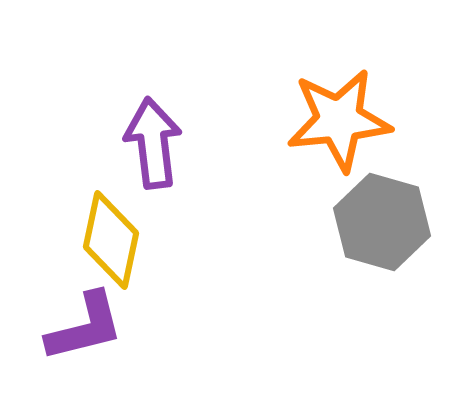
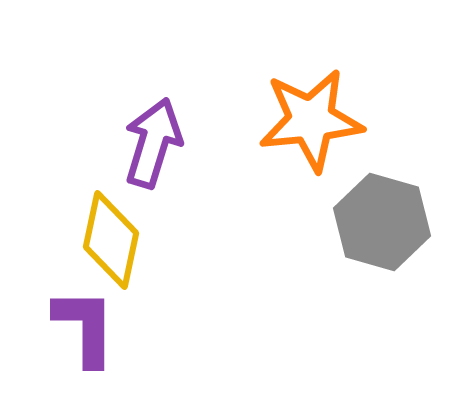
orange star: moved 28 px left
purple arrow: rotated 24 degrees clockwise
purple L-shape: rotated 76 degrees counterclockwise
